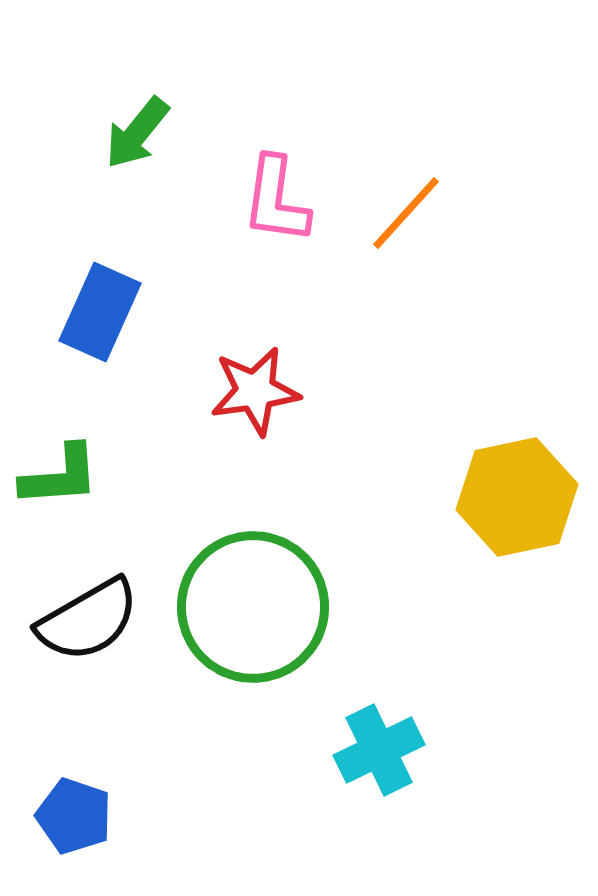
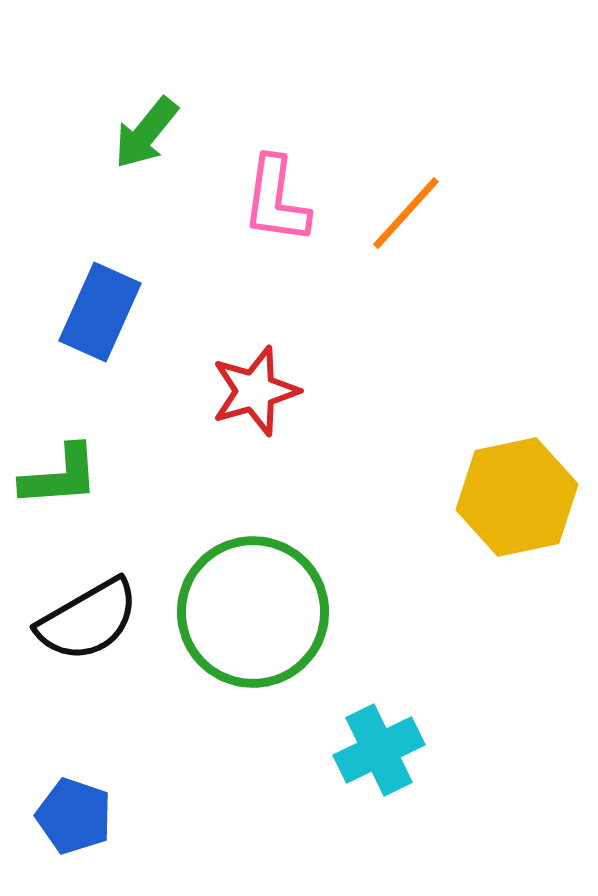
green arrow: moved 9 px right
red star: rotated 8 degrees counterclockwise
green circle: moved 5 px down
